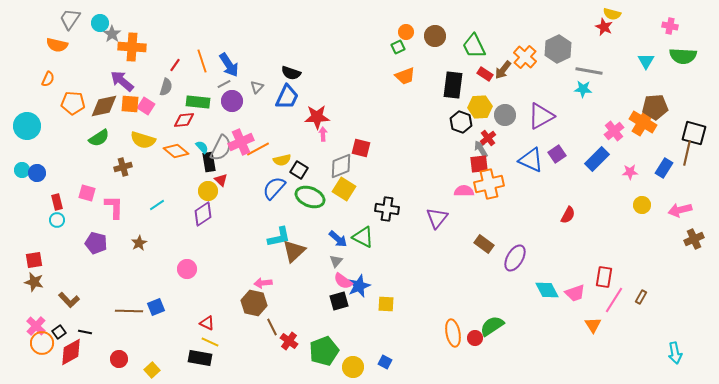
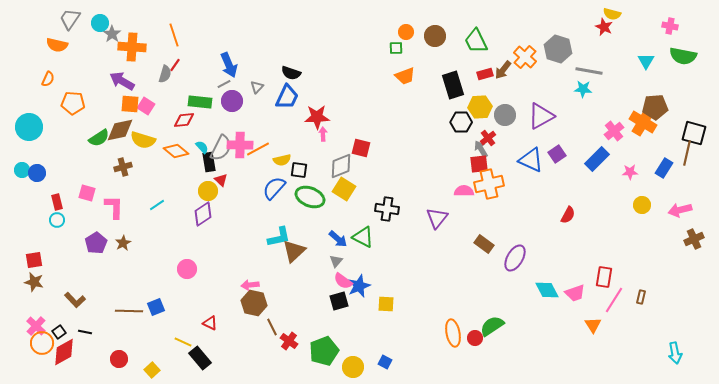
green trapezoid at (474, 46): moved 2 px right, 5 px up
green square at (398, 47): moved 2 px left, 1 px down; rotated 24 degrees clockwise
gray hexagon at (558, 49): rotated 16 degrees counterclockwise
green semicircle at (683, 56): rotated 8 degrees clockwise
orange line at (202, 61): moved 28 px left, 26 px up
blue arrow at (229, 65): rotated 10 degrees clockwise
red rectangle at (485, 74): rotated 49 degrees counterclockwise
purple arrow at (122, 81): rotated 10 degrees counterclockwise
black rectangle at (453, 85): rotated 24 degrees counterclockwise
gray semicircle at (166, 87): moved 1 px left, 13 px up
green rectangle at (198, 102): moved 2 px right
brown diamond at (104, 106): moved 16 px right, 24 px down
black hexagon at (461, 122): rotated 20 degrees counterclockwise
cyan circle at (27, 126): moved 2 px right, 1 px down
pink cross at (241, 142): moved 1 px left, 3 px down; rotated 25 degrees clockwise
black square at (299, 170): rotated 24 degrees counterclockwise
purple pentagon at (96, 243): rotated 25 degrees clockwise
brown star at (139, 243): moved 16 px left
pink arrow at (263, 283): moved 13 px left, 2 px down
brown rectangle at (641, 297): rotated 16 degrees counterclockwise
brown L-shape at (69, 300): moved 6 px right
red triangle at (207, 323): moved 3 px right
yellow line at (210, 342): moved 27 px left
red diamond at (71, 352): moved 7 px left
black rectangle at (200, 358): rotated 40 degrees clockwise
